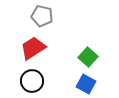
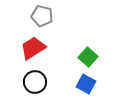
black circle: moved 3 px right, 1 px down
